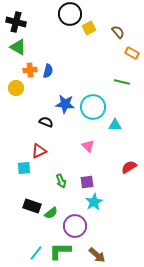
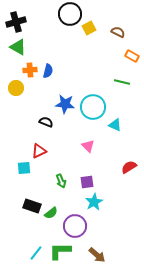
black cross: rotated 30 degrees counterclockwise
brown semicircle: rotated 24 degrees counterclockwise
orange rectangle: moved 3 px down
cyan triangle: rotated 24 degrees clockwise
